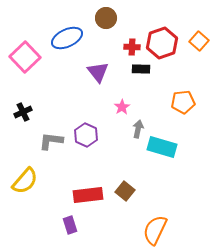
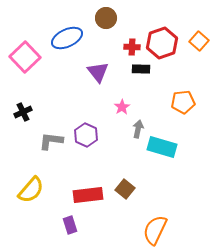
yellow semicircle: moved 6 px right, 9 px down
brown square: moved 2 px up
